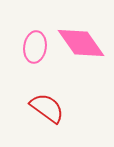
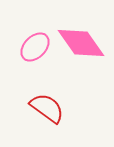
pink ellipse: rotated 36 degrees clockwise
